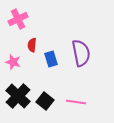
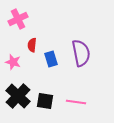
black square: rotated 30 degrees counterclockwise
